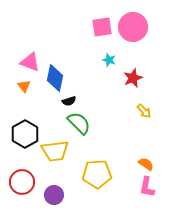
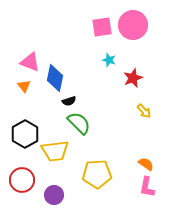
pink circle: moved 2 px up
red circle: moved 2 px up
